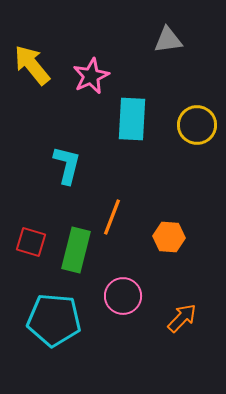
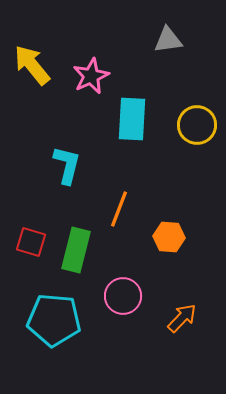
orange line: moved 7 px right, 8 px up
